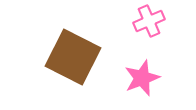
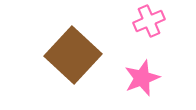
brown square: moved 2 px up; rotated 16 degrees clockwise
